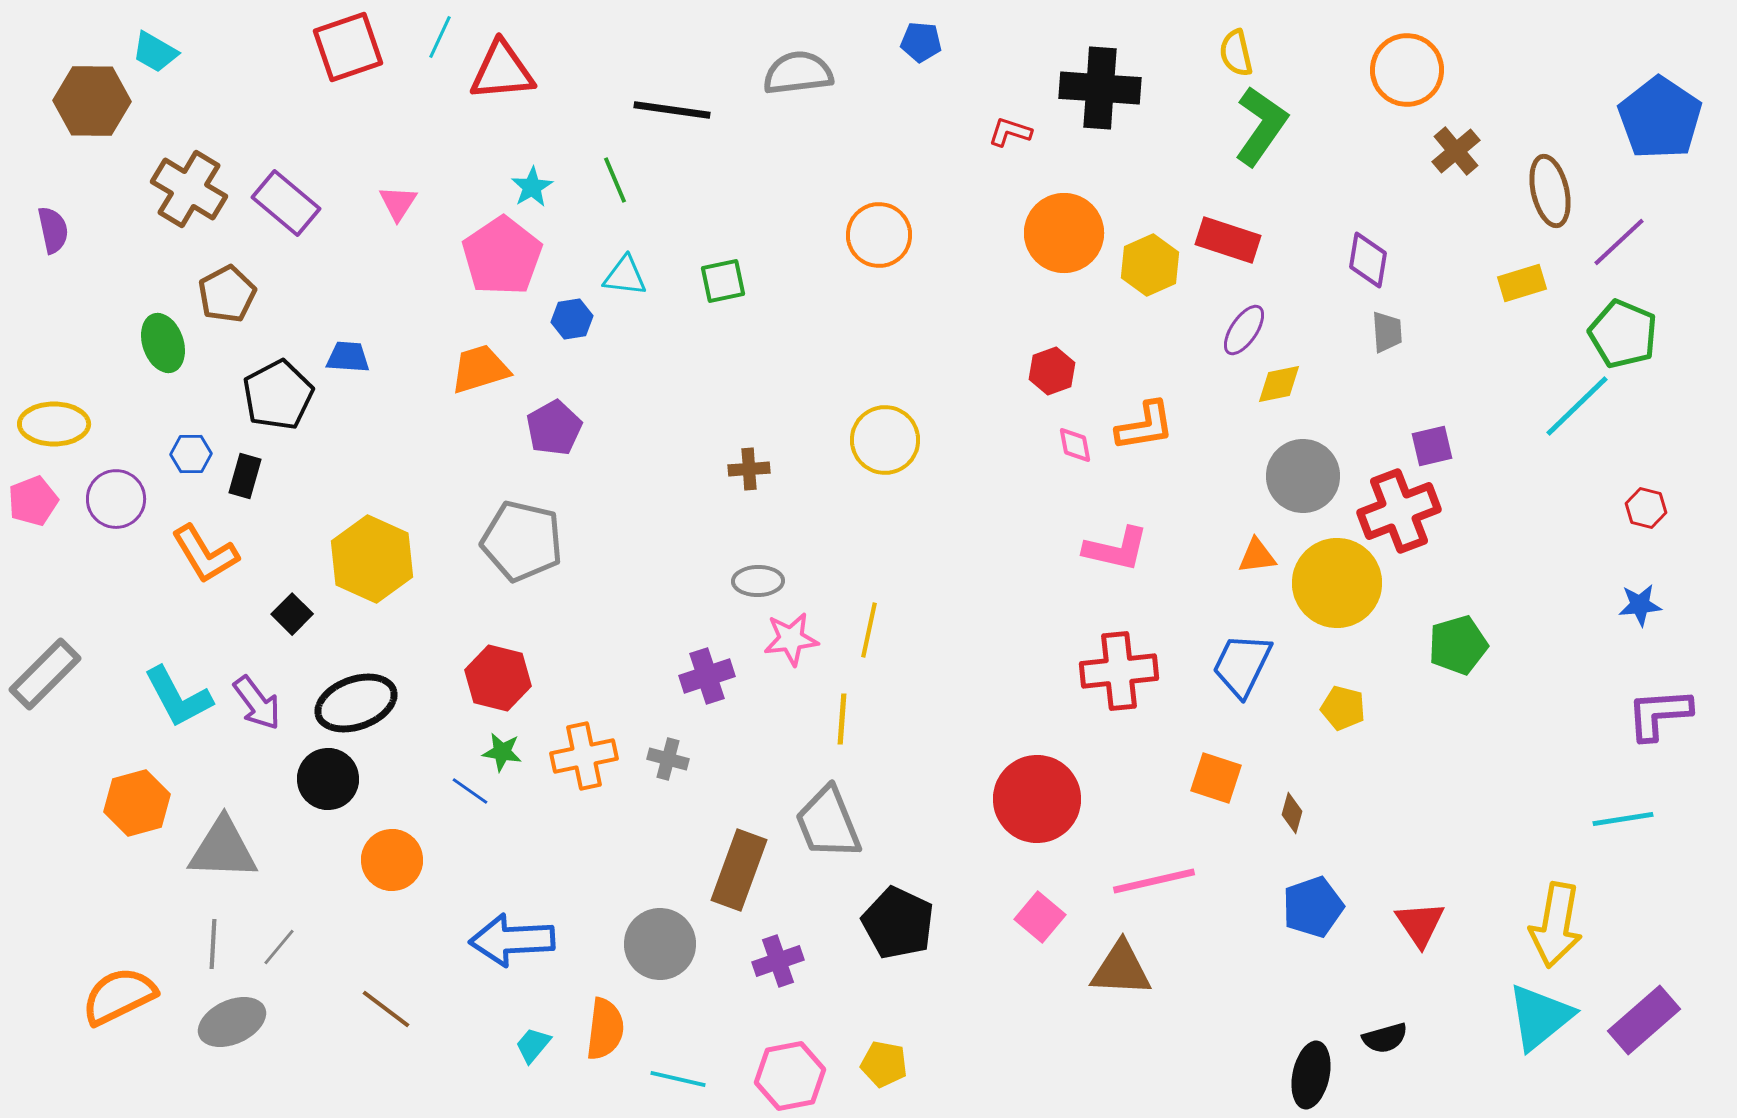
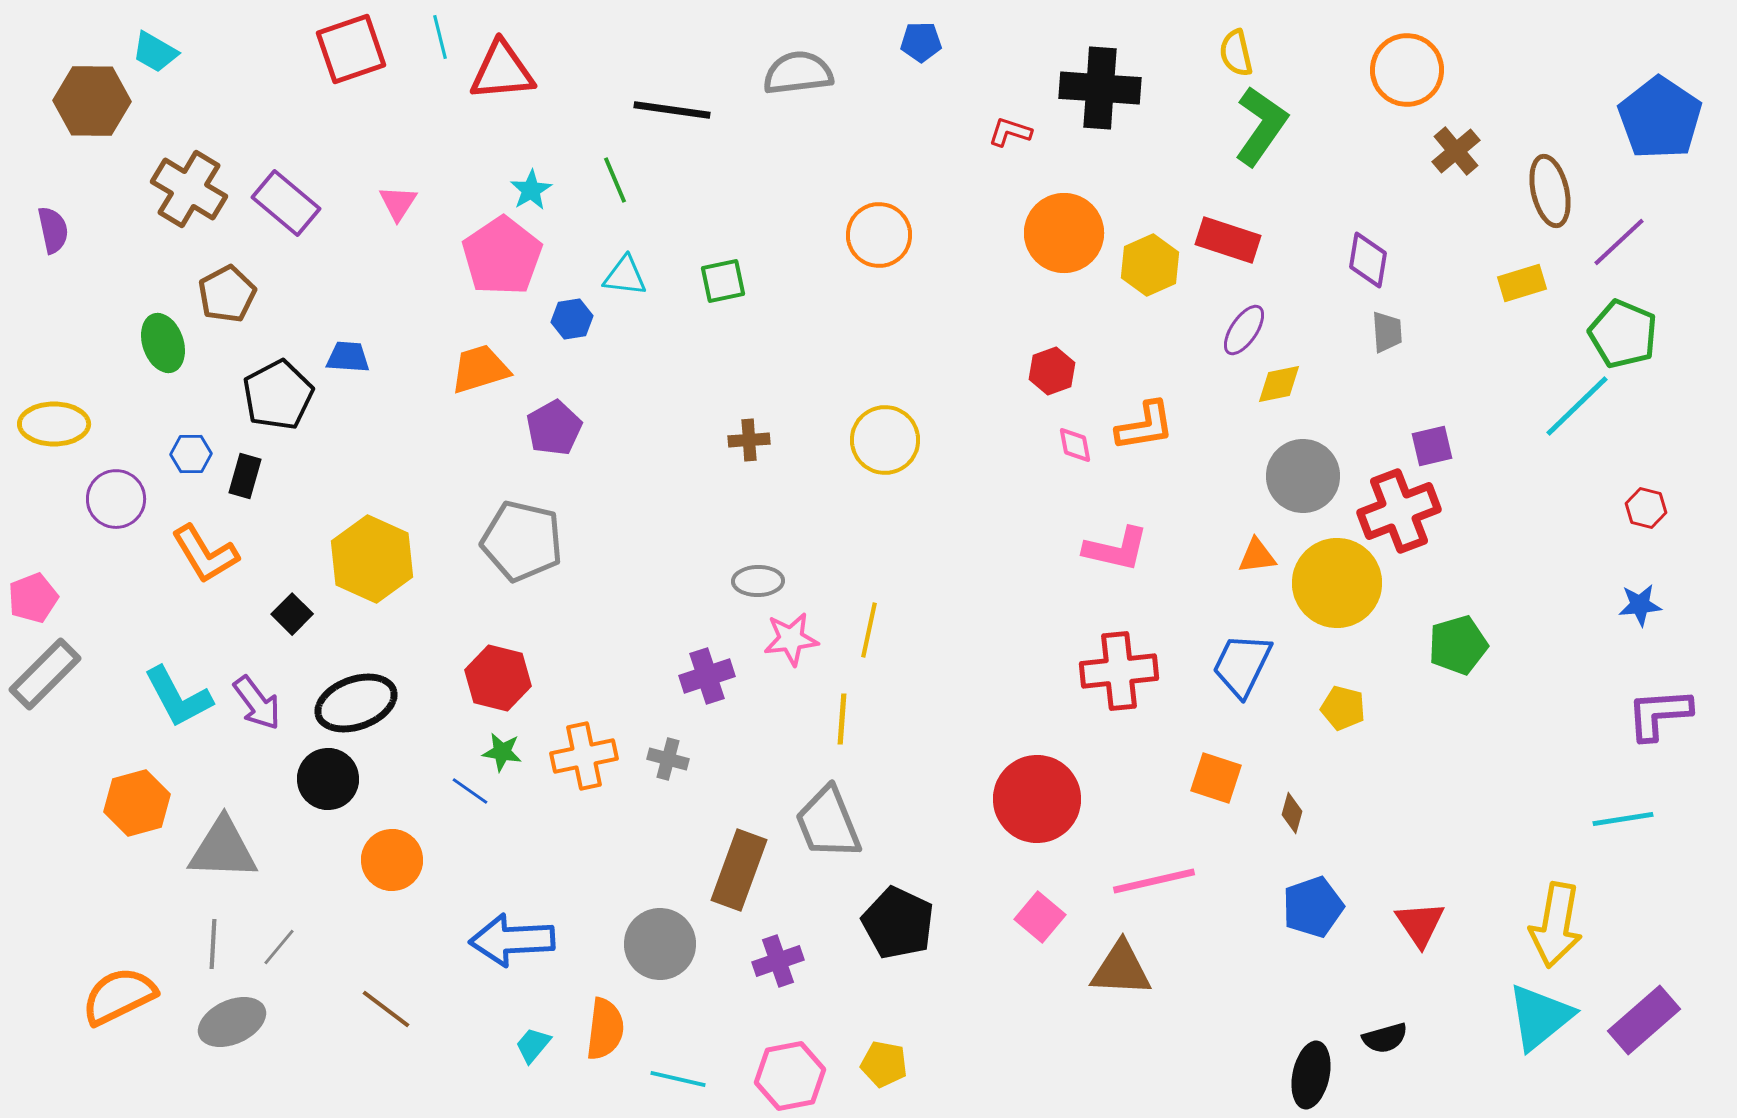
cyan line at (440, 37): rotated 39 degrees counterclockwise
blue pentagon at (921, 42): rotated 6 degrees counterclockwise
red square at (348, 47): moved 3 px right, 2 px down
cyan star at (532, 187): moved 1 px left, 3 px down
brown cross at (749, 469): moved 29 px up
pink pentagon at (33, 501): moved 97 px down
